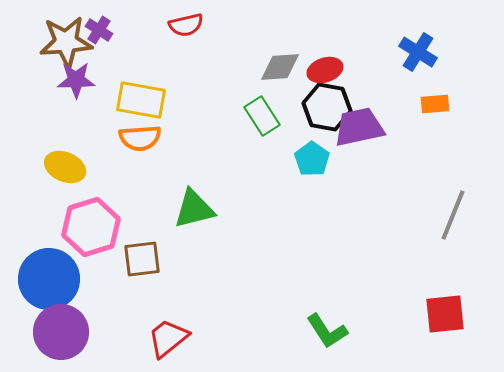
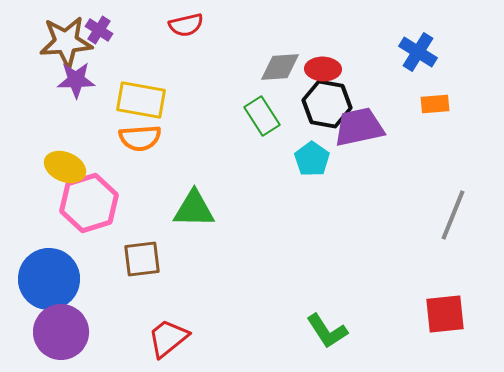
red ellipse: moved 2 px left, 1 px up; rotated 20 degrees clockwise
black hexagon: moved 3 px up
green triangle: rotated 15 degrees clockwise
pink hexagon: moved 2 px left, 24 px up
